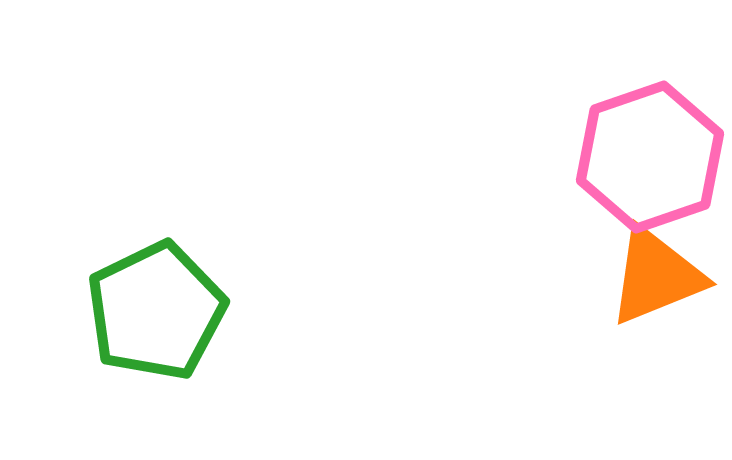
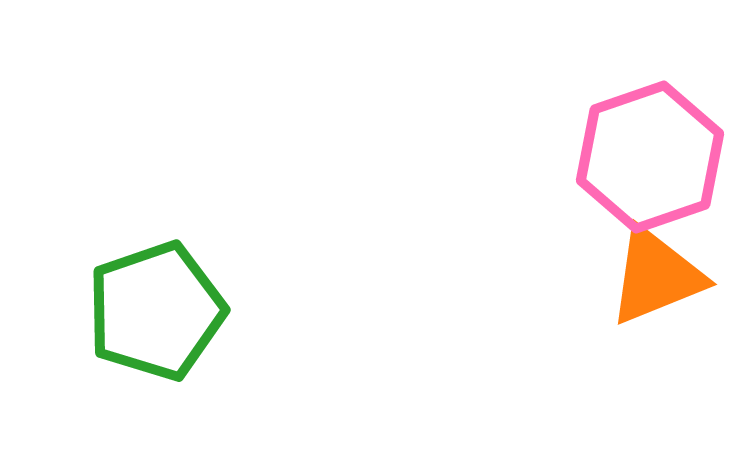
green pentagon: rotated 7 degrees clockwise
